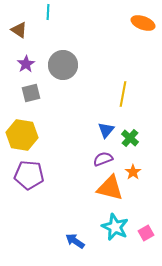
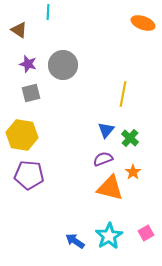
purple star: moved 2 px right; rotated 24 degrees counterclockwise
cyan star: moved 6 px left, 9 px down; rotated 16 degrees clockwise
